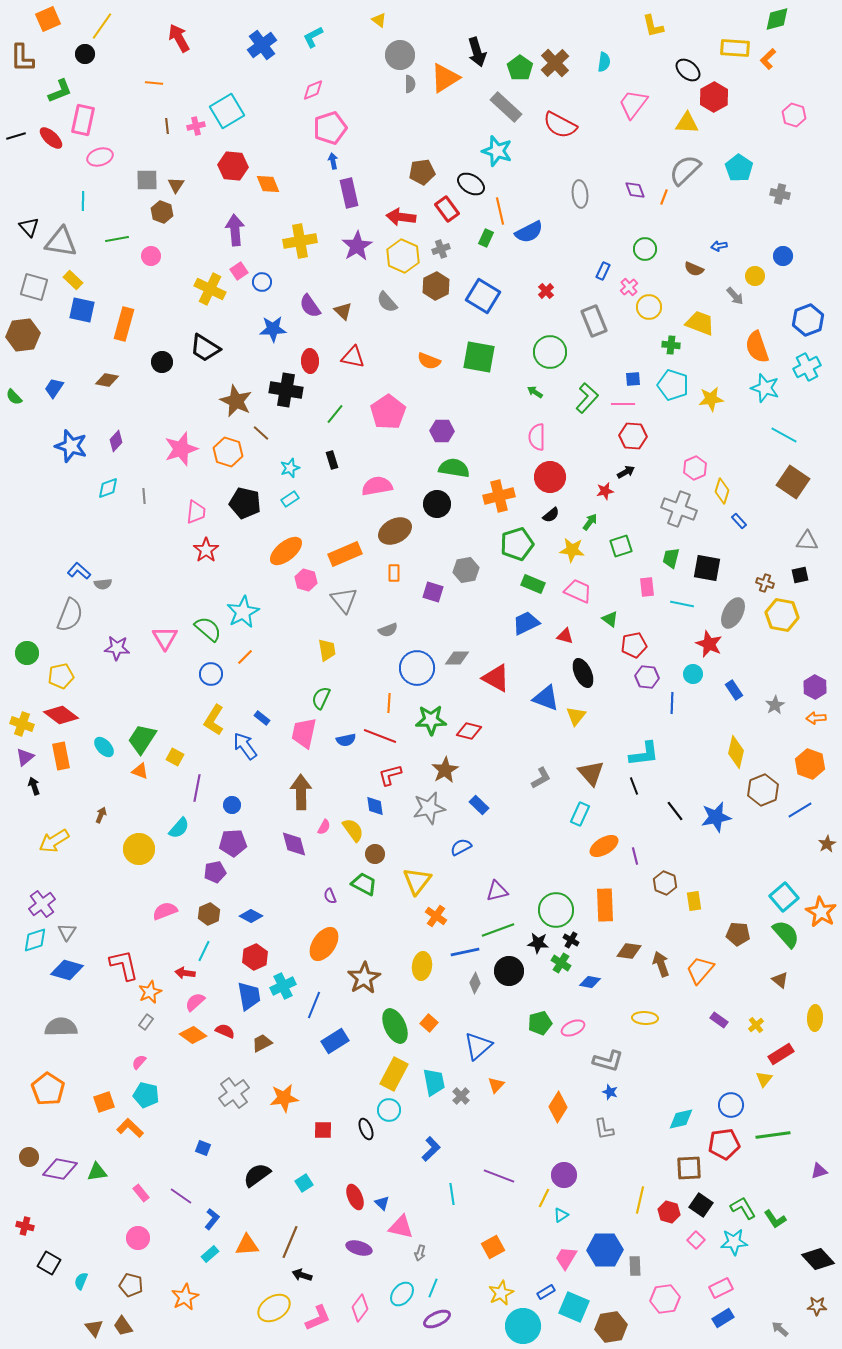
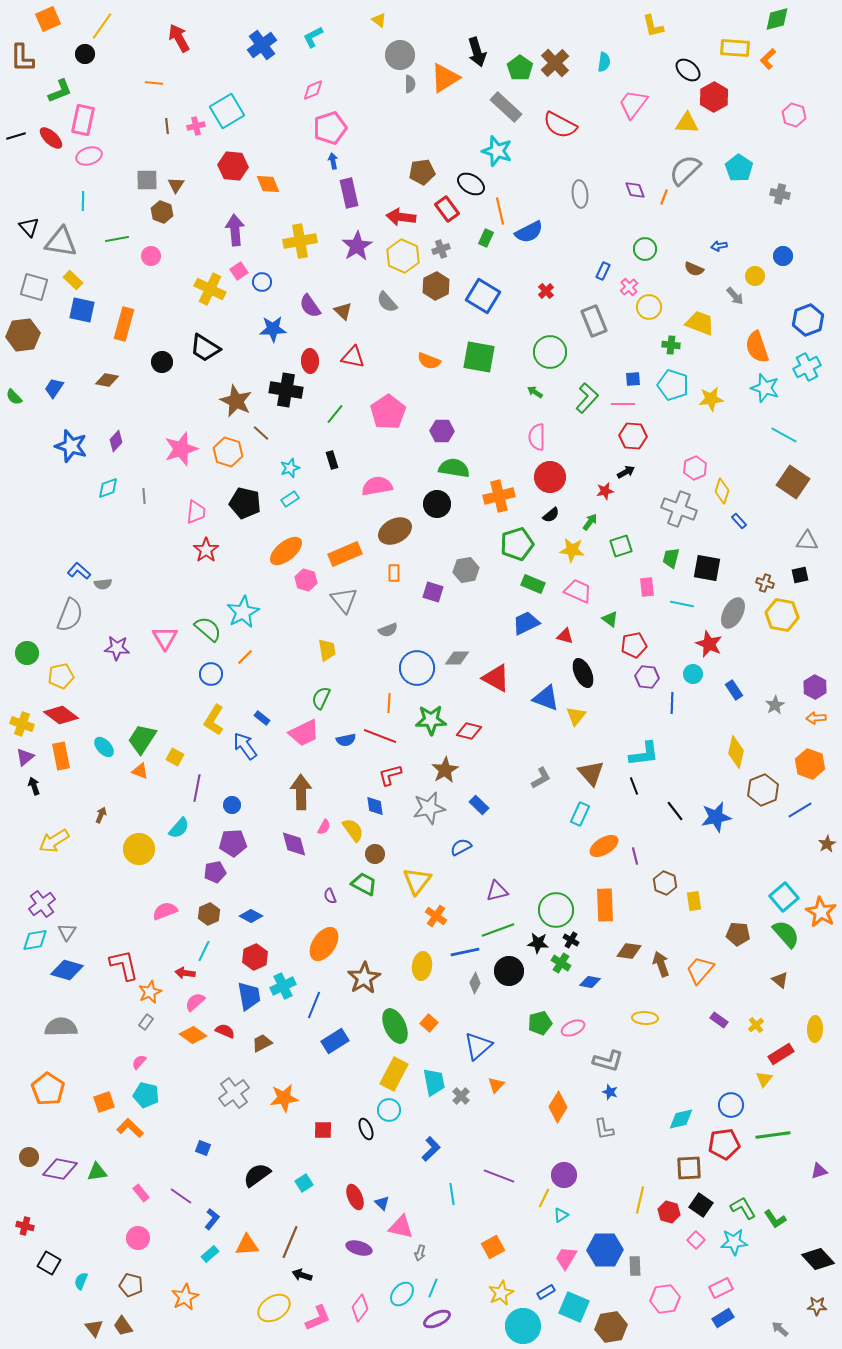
pink ellipse at (100, 157): moved 11 px left, 1 px up
pink trapezoid at (304, 733): rotated 128 degrees counterclockwise
cyan diamond at (35, 940): rotated 8 degrees clockwise
yellow ellipse at (815, 1018): moved 11 px down
